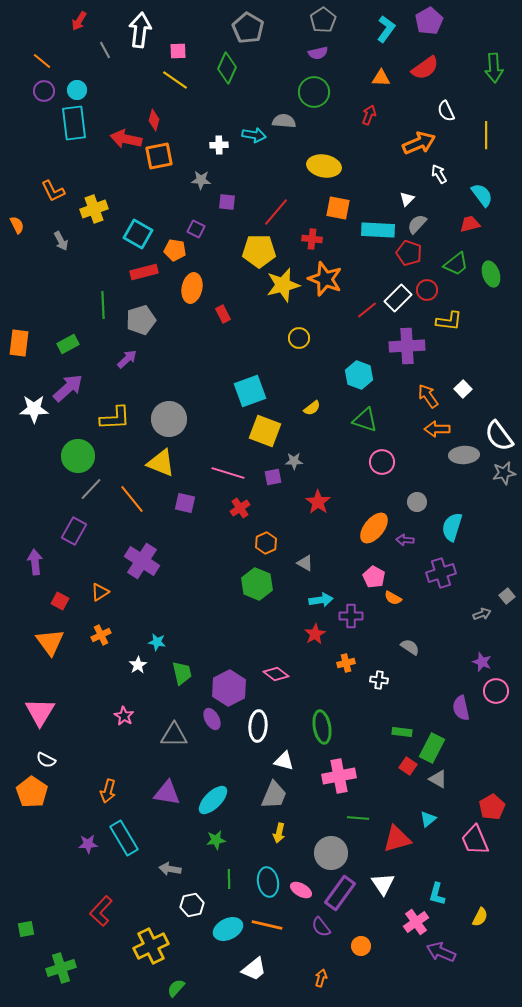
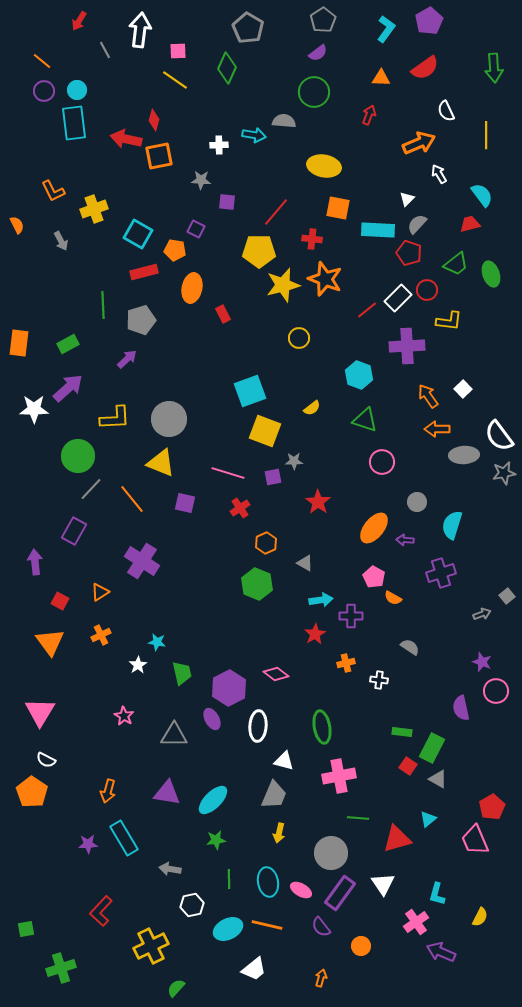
purple semicircle at (318, 53): rotated 24 degrees counterclockwise
cyan semicircle at (452, 527): moved 2 px up
